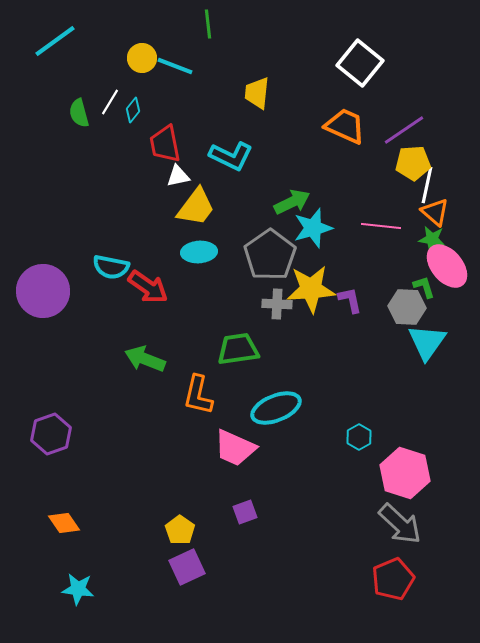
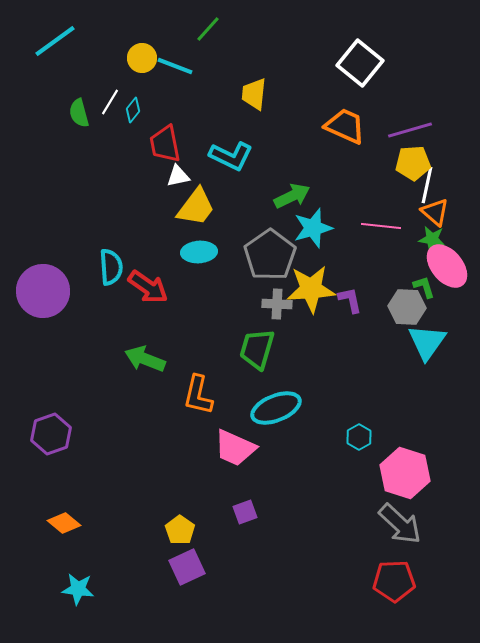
green line at (208, 24): moved 5 px down; rotated 48 degrees clockwise
yellow trapezoid at (257, 93): moved 3 px left, 1 px down
purple line at (404, 130): moved 6 px right; rotated 18 degrees clockwise
green arrow at (292, 202): moved 6 px up
cyan semicircle at (111, 267): rotated 105 degrees counterclockwise
green trapezoid at (238, 349): moved 19 px right; rotated 66 degrees counterclockwise
orange diamond at (64, 523): rotated 16 degrees counterclockwise
red pentagon at (393, 579): moved 1 px right, 2 px down; rotated 21 degrees clockwise
